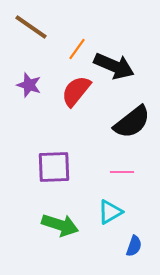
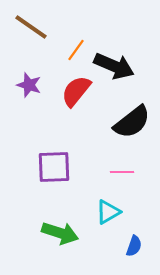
orange line: moved 1 px left, 1 px down
cyan triangle: moved 2 px left
green arrow: moved 8 px down
